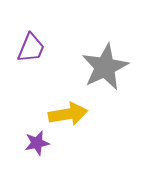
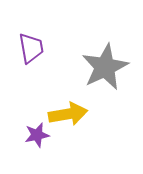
purple trapezoid: rotated 32 degrees counterclockwise
purple star: moved 8 px up
